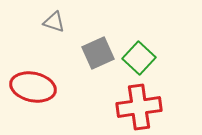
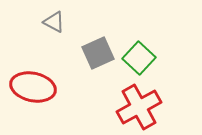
gray triangle: rotated 10 degrees clockwise
red cross: rotated 21 degrees counterclockwise
